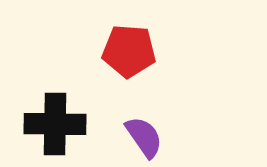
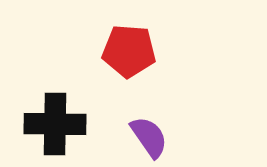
purple semicircle: moved 5 px right
